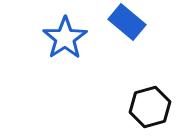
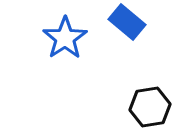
black hexagon: rotated 6 degrees clockwise
